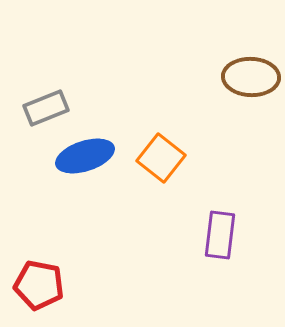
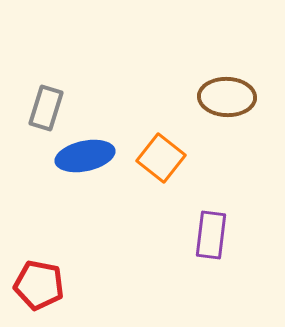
brown ellipse: moved 24 px left, 20 px down
gray rectangle: rotated 51 degrees counterclockwise
blue ellipse: rotated 6 degrees clockwise
purple rectangle: moved 9 px left
